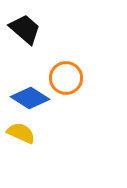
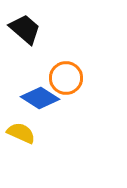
blue diamond: moved 10 px right
